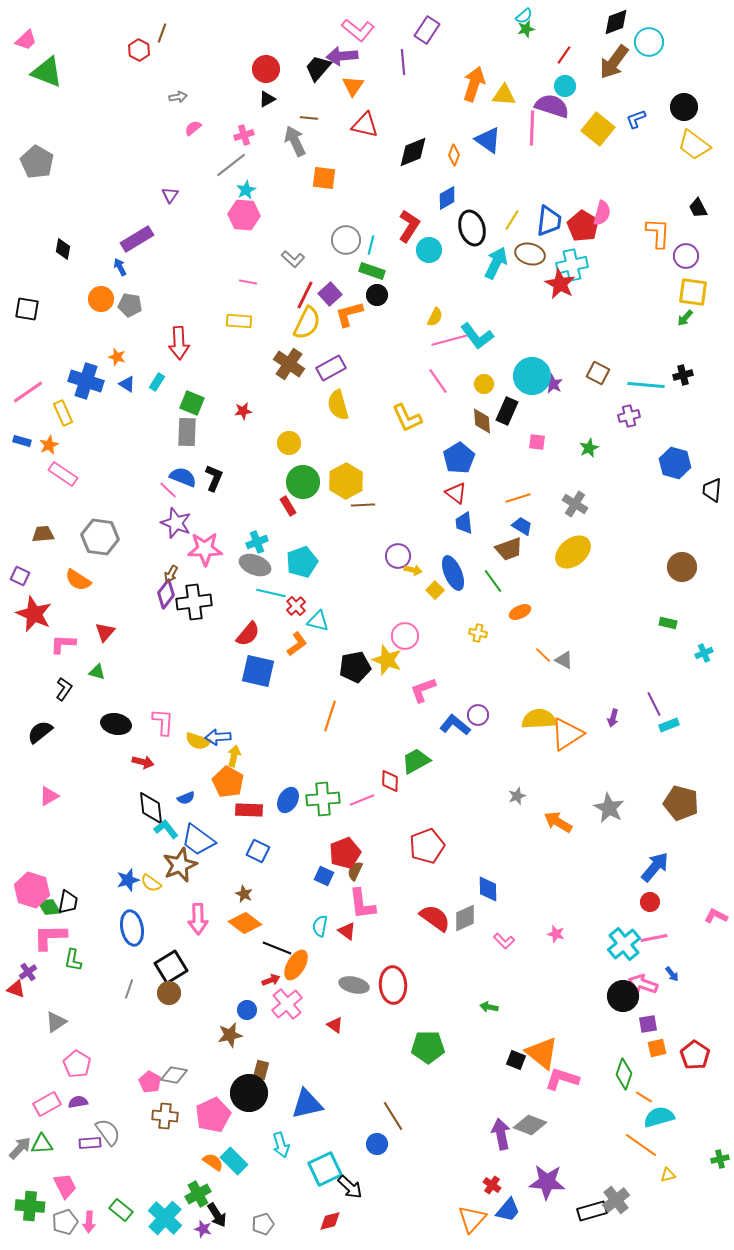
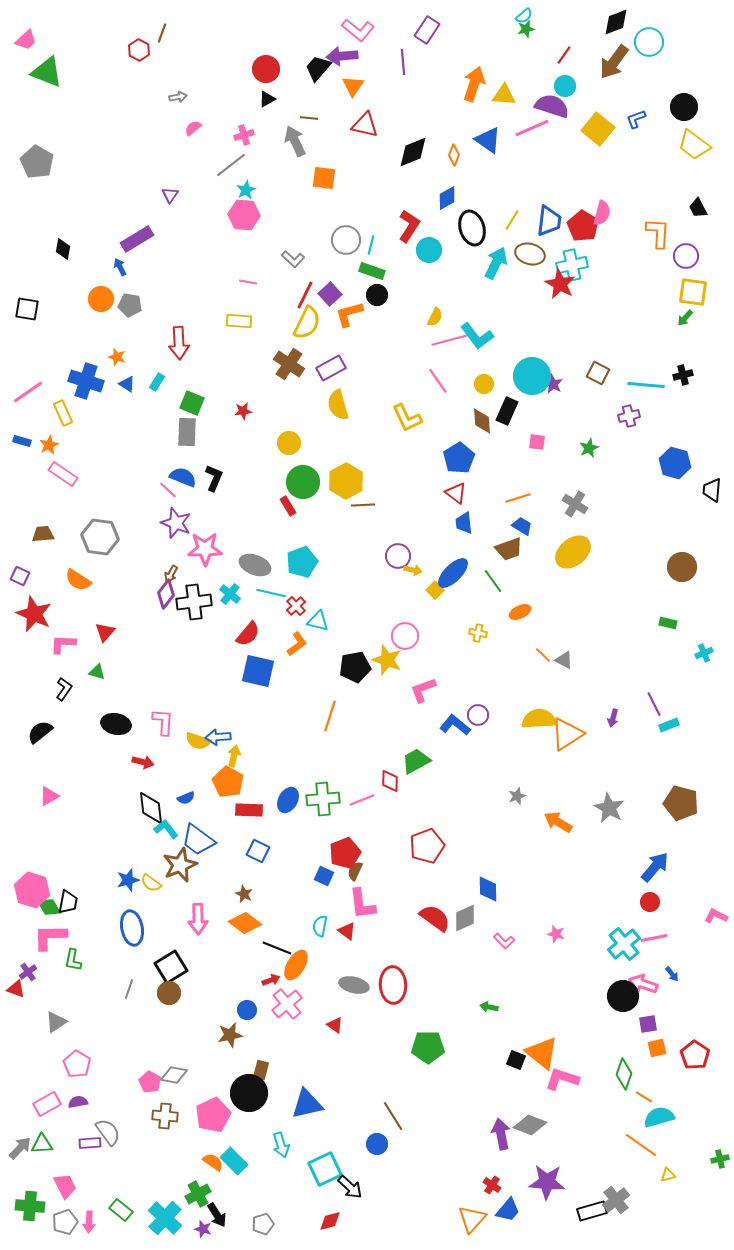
pink line at (532, 128): rotated 64 degrees clockwise
cyan cross at (257, 542): moved 27 px left, 52 px down; rotated 30 degrees counterclockwise
blue ellipse at (453, 573): rotated 68 degrees clockwise
